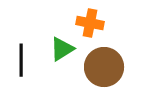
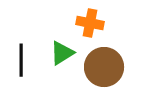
green triangle: moved 4 px down
